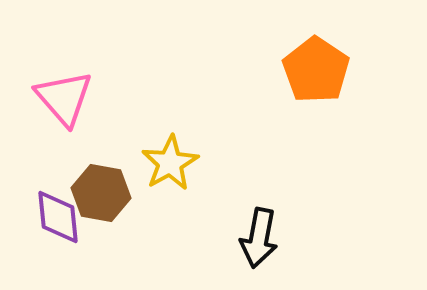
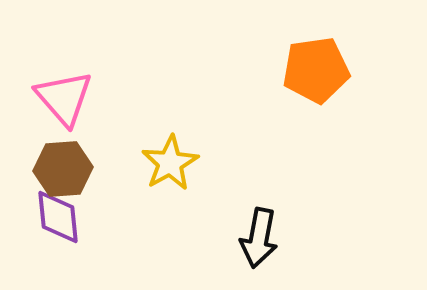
orange pentagon: rotated 30 degrees clockwise
brown hexagon: moved 38 px left, 24 px up; rotated 14 degrees counterclockwise
